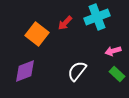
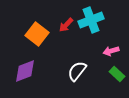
cyan cross: moved 6 px left, 3 px down
red arrow: moved 1 px right, 2 px down
pink arrow: moved 2 px left
